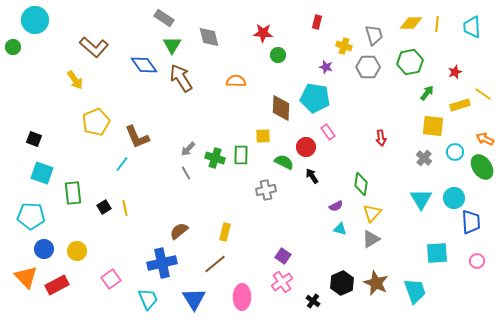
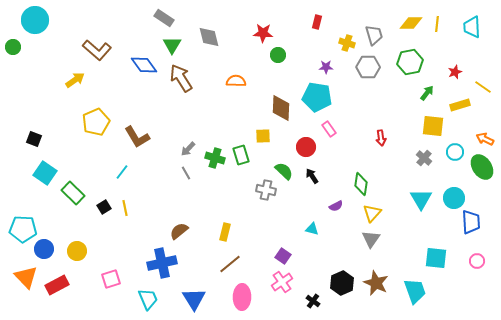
yellow cross at (344, 46): moved 3 px right, 3 px up
brown L-shape at (94, 47): moved 3 px right, 3 px down
purple star at (326, 67): rotated 16 degrees counterclockwise
yellow arrow at (75, 80): rotated 90 degrees counterclockwise
yellow line at (483, 94): moved 7 px up
cyan pentagon at (315, 98): moved 2 px right, 1 px up
pink rectangle at (328, 132): moved 1 px right, 3 px up
brown L-shape at (137, 137): rotated 8 degrees counterclockwise
green rectangle at (241, 155): rotated 18 degrees counterclockwise
green semicircle at (284, 162): moved 9 px down; rotated 18 degrees clockwise
cyan line at (122, 164): moved 8 px down
cyan square at (42, 173): moved 3 px right; rotated 15 degrees clockwise
gray cross at (266, 190): rotated 24 degrees clockwise
green rectangle at (73, 193): rotated 40 degrees counterclockwise
cyan pentagon at (31, 216): moved 8 px left, 13 px down
cyan triangle at (340, 229): moved 28 px left
gray triangle at (371, 239): rotated 24 degrees counterclockwise
cyan square at (437, 253): moved 1 px left, 5 px down; rotated 10 degrees clockwise
brown line at (215, 264): moved 15 px right
pink square at (111, 279): rotated 18 degrees clockwise
